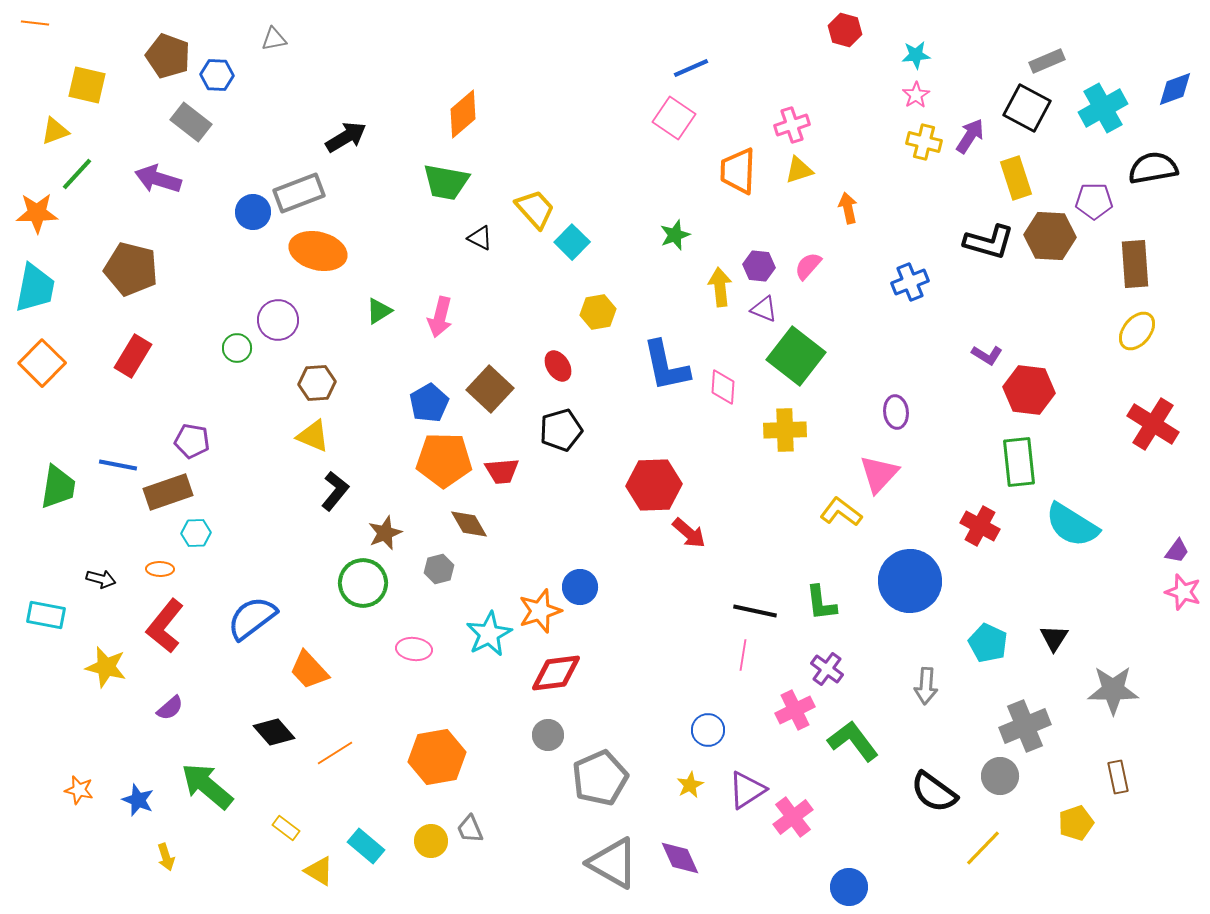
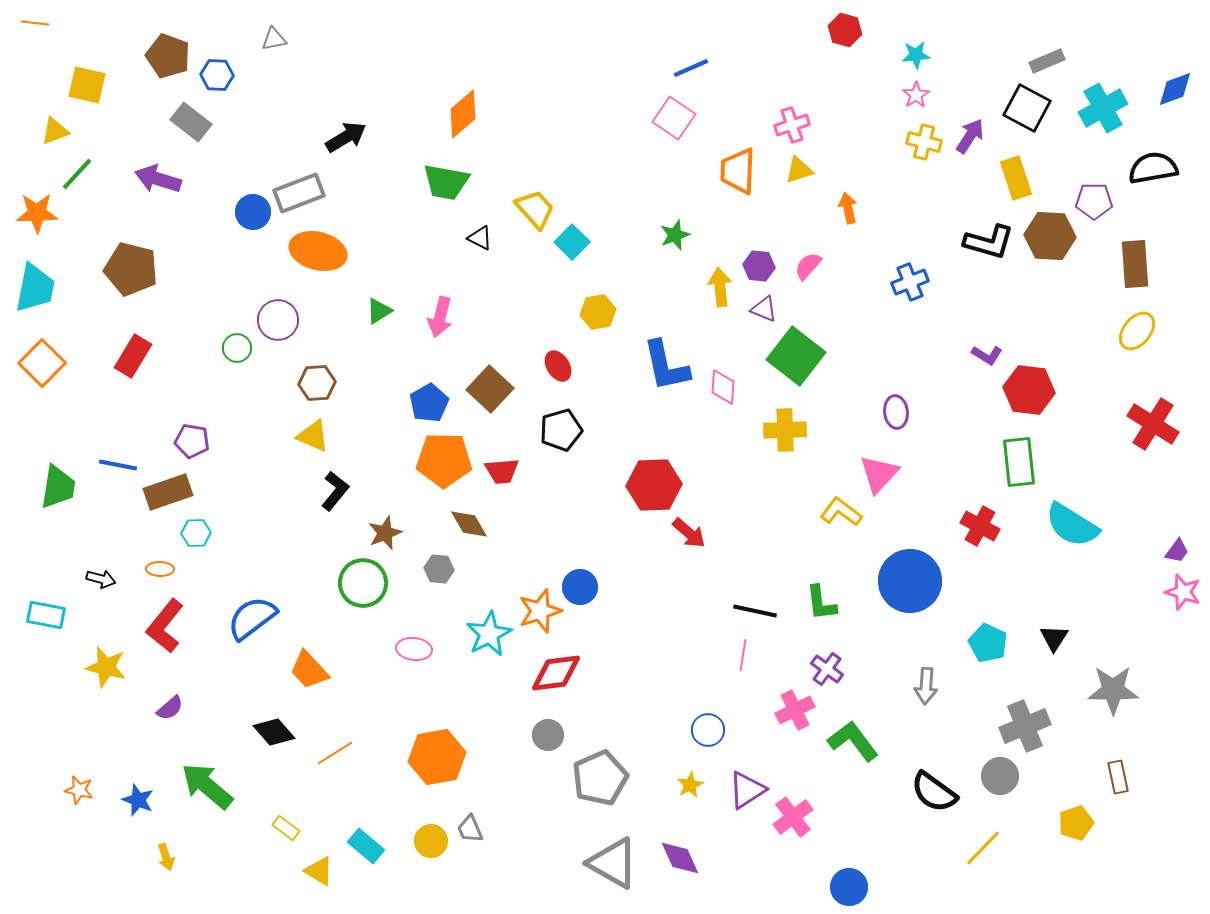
gray hexagon at (439, 569): rotated 20 degrees clockwise
